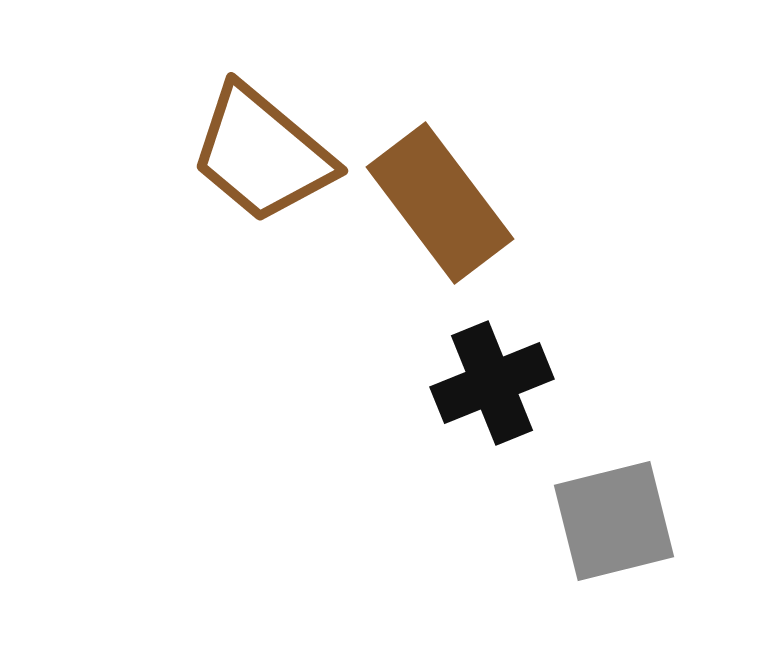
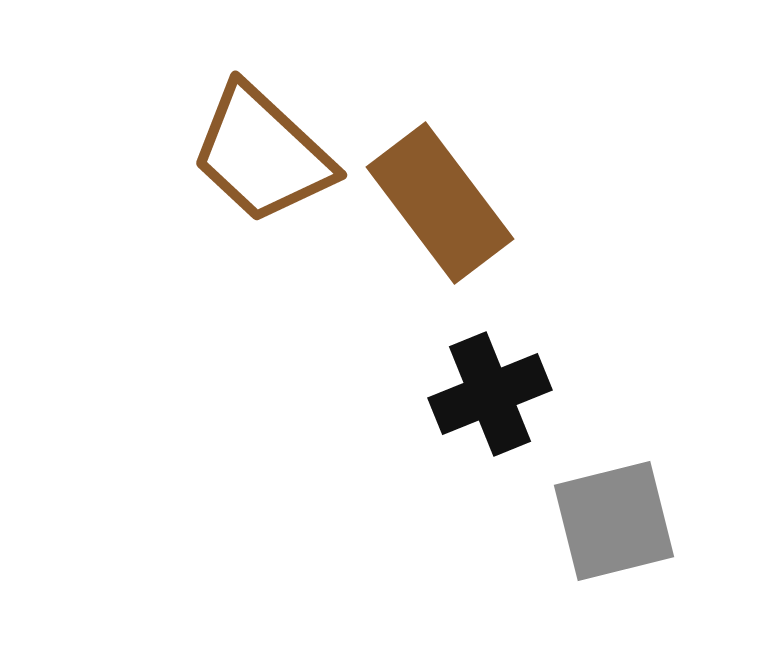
brown trapezoid: rotated 3 degrees clockwise
black cross: moved 2 px left, 11 px down
